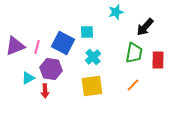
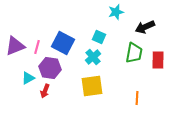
black arrow: rotated 24 degrees clockwise
cyan square: moved 12 px right, 5 px down; rotated 24 degrees clockwise
purple hexagon: moved 1 px left, 1 px up
orange line: moved 4 px right, 13 px down; rotated 40 degrees counterclockwise
red arrow: rotated 24 degrees clockwise
